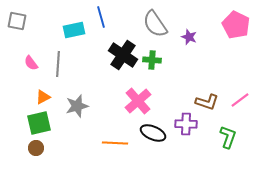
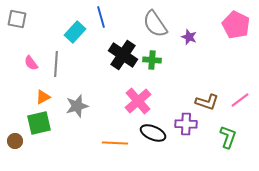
gray square: moved 2 px up
cyan rectangle: moved 1 px right, 2 px down; rotated 35 degrees counterclockwise
gray line: moved 2 px left
brown circle: moved 21 px left, 7 px up
